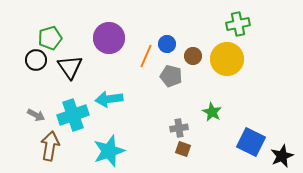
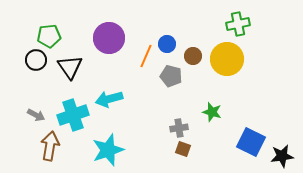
green pentagon: moved 1 px left, 2 px up; rotated 10 degrees clockwise
cyan arrow: rotated 8 degrees counterclockwise
green star: rotated 12 degrees counterclockwise
cyan star: moved 1 px left, 1 px up
black star: rotated 15 degrees clockwise
